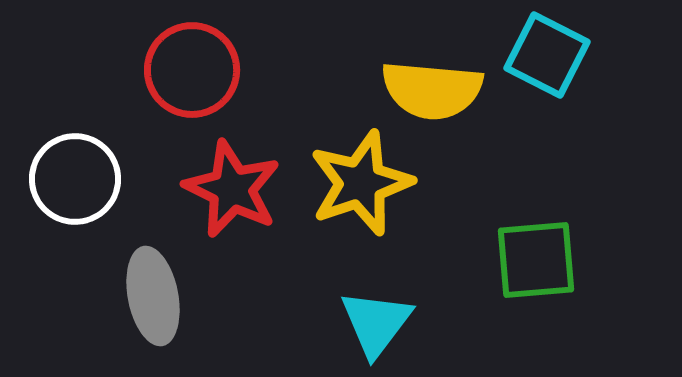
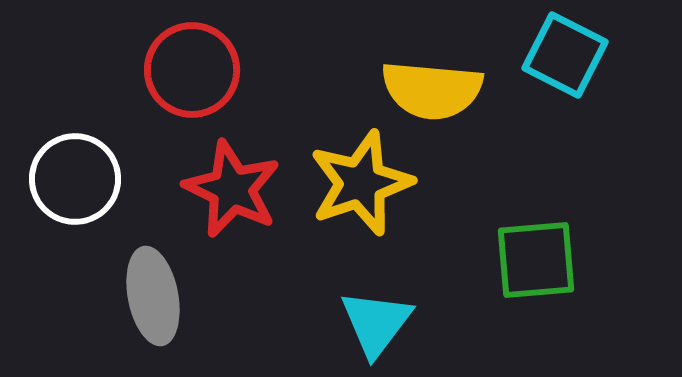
cyan square: moved 18 px right
